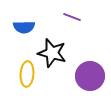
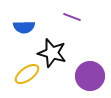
yellow ellipse: rotated 50 degrees clockwise
